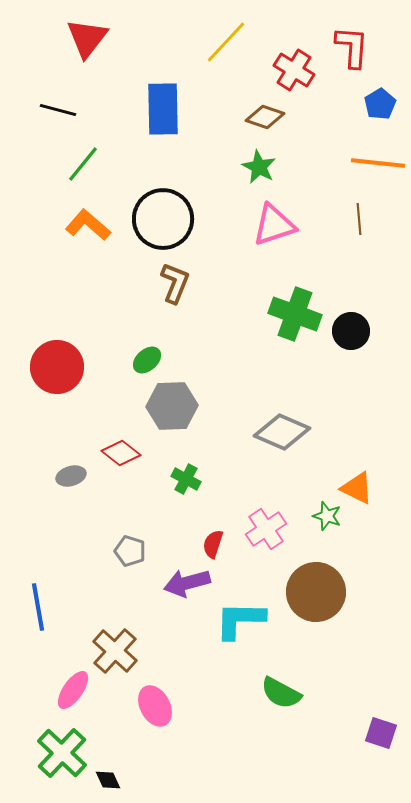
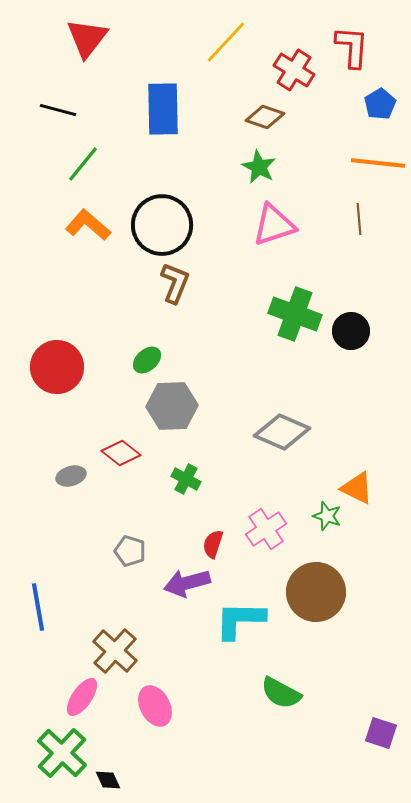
black circle at (163, 219): moved 1 px left, 6 px down
pink ellipse at (73, 690): moved 9 px right, 7 px down
